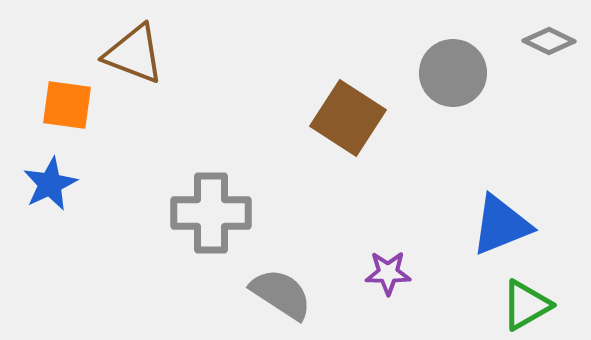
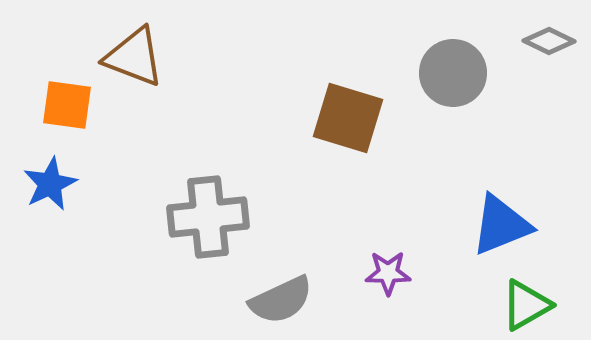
brown triangle: moved 3 px down
brown square: rotated 16 degrees counterclockwise
gray cross: moved 3 px left, 4 px down; rotated 6 degrees counterclockwise
gray semicircle: moved 6 px down; rotated 122 degrees clockwise
